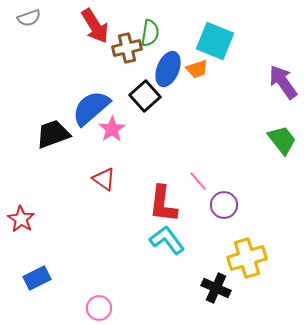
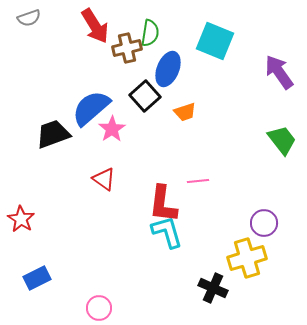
orange trapezoid: moved 12 px left, 43 px down
purple arrow: moved 4 px left, 10 px up
pink line: rotated 55 degrees counterclockwise
purple circle: moved 40 px right, 18 px down
cyan L-shape: moved 8 px up; rotated 21 degrees clockwise
black cross: moved 3 px left
